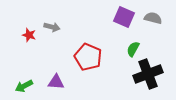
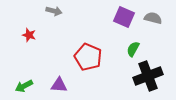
gray arrow: moved 2 px right, 16 px up
black cross: moved 2 px down
purple triangle: moved 3 px right, 3 px down
